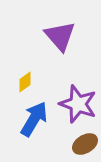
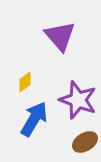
purple star: moved 4 px up
brown ellipse: moved 2 px up
